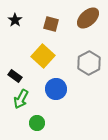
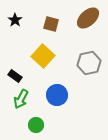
gray hexagon: rotated 15 degrees clockwise
blue circle: moved 1 px right, 6 px down
green circle: moved 1 px left, 2 px down
